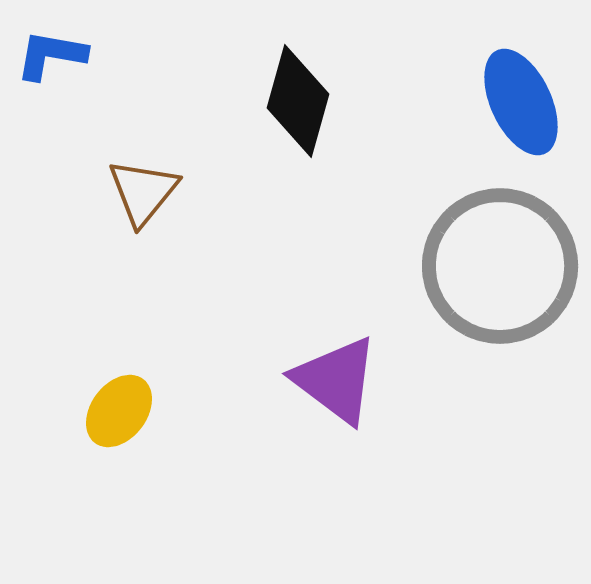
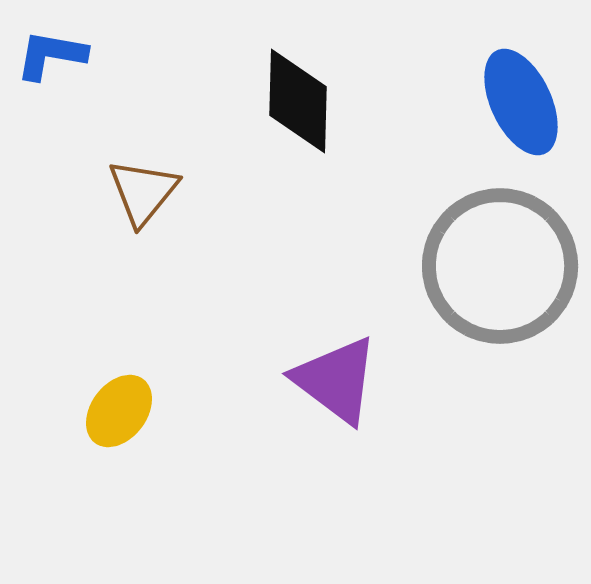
black diamond: rotated 14 degrees counterclockwise
